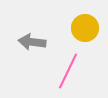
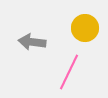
pink line: moved 1 px right, 1 px down
